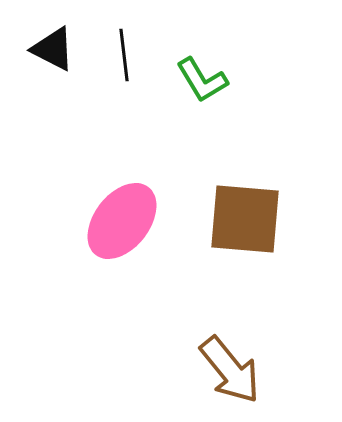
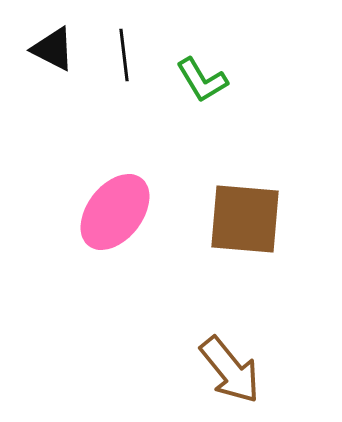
pink ellipse: moved 7 px left, 9 px up
